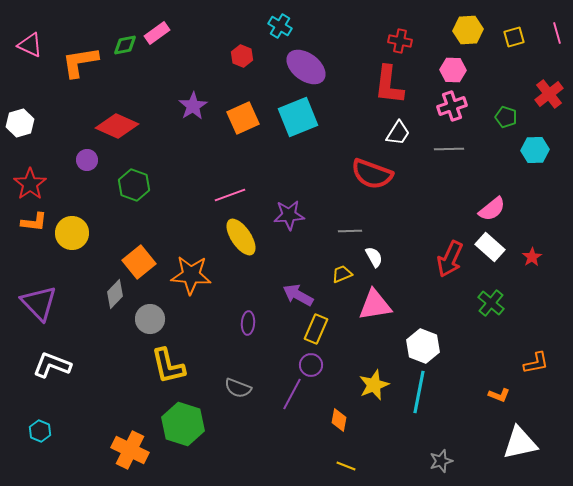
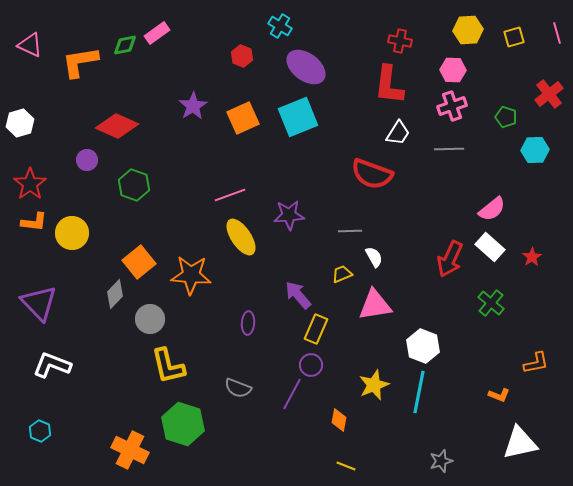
purple arrow at (298, 295): rotated 20 degrees clockwise
